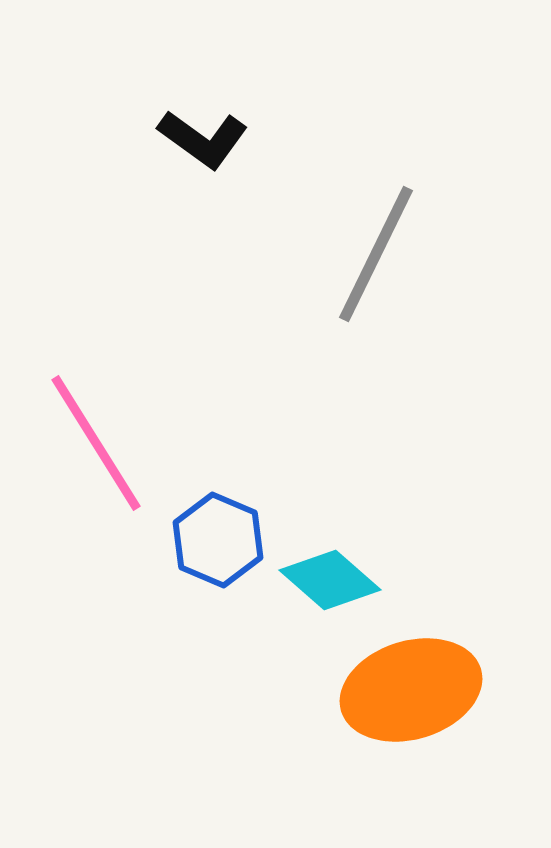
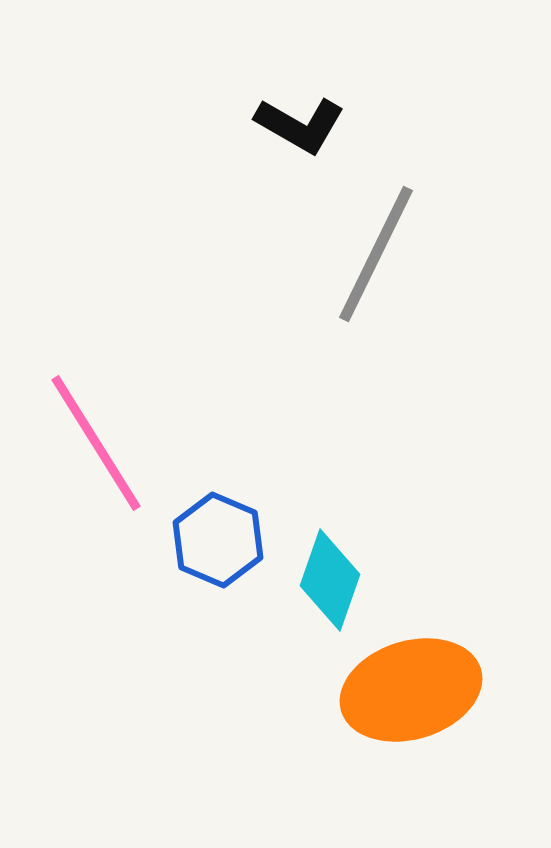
black L-shape: moved 97 px right, 14 px up; rotated 6 degrees counterclockwise
cyan diamond: rotated 68 degrees clockwise
